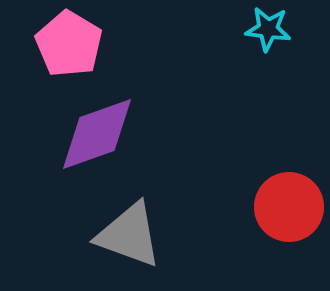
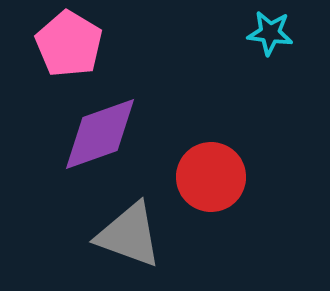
cyan star: moved 2 px right, 4 px down
purple diamond: moved 3 px right
red circle: moved 78 px left, 30 px up
